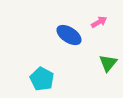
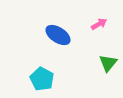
pink arrow: moved 2 px down
blue ellipse: moved 11 px left
